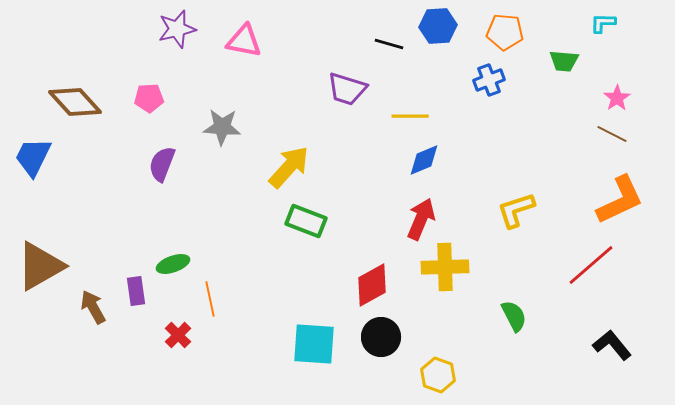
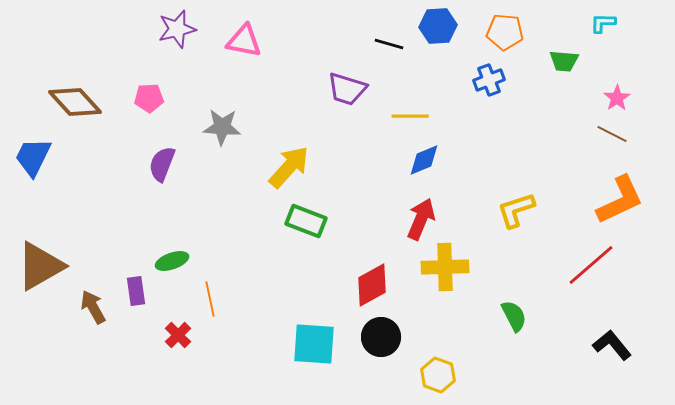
green ellipse: moved 1 px left, 3 px up
